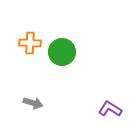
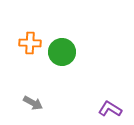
gray arrow: rotated 12 degrees clockwise
